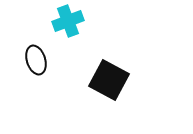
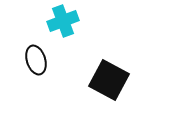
cyan cross: moved 5 px left
